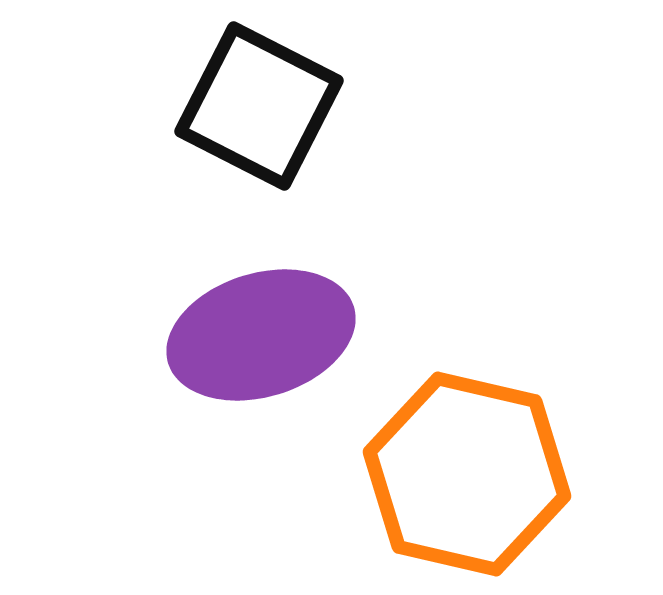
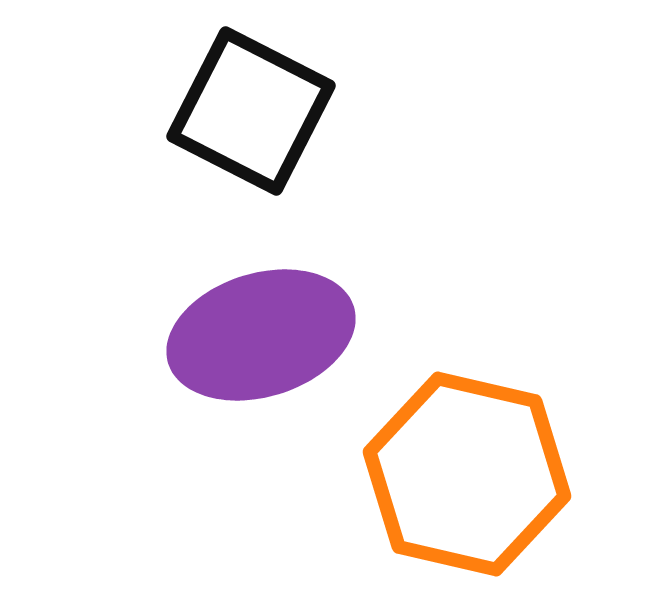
black square: moved 8 px left, 5 px down
